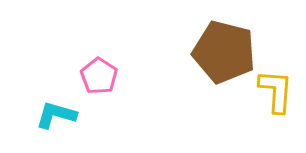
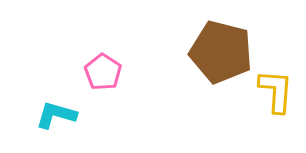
brown pentagon: moved 3 px left
pink pentagon: moved 4 px right, 4 px up
